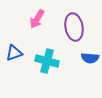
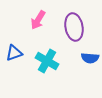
pink arrow: moved 1 px right, 1 px down
cyan cross: rotated 15 degrees clockwise
